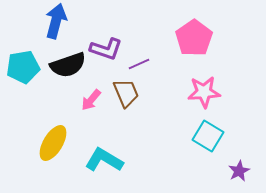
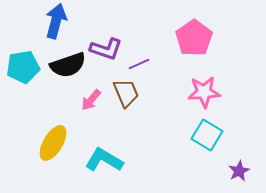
cyan square: moved 1 px left, 1 px up
